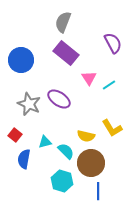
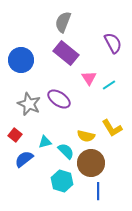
blue semicircle: rotated 42 degrees clockwise
